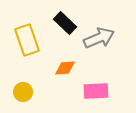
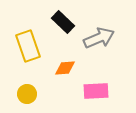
black rectangle: moved 2 px left, 1 px up
yellow rectangle: moved 1 px right, 6 px down
yellow circle: moved 4 px right, 2 px down
